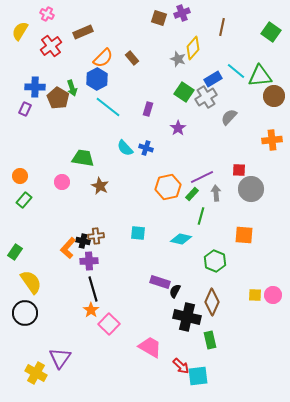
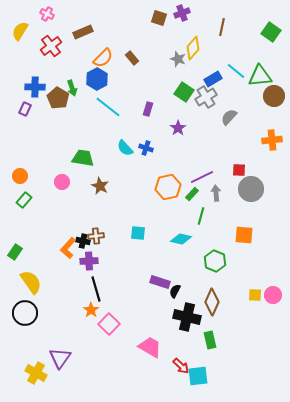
black line at (93, 289): moved 3 px right
